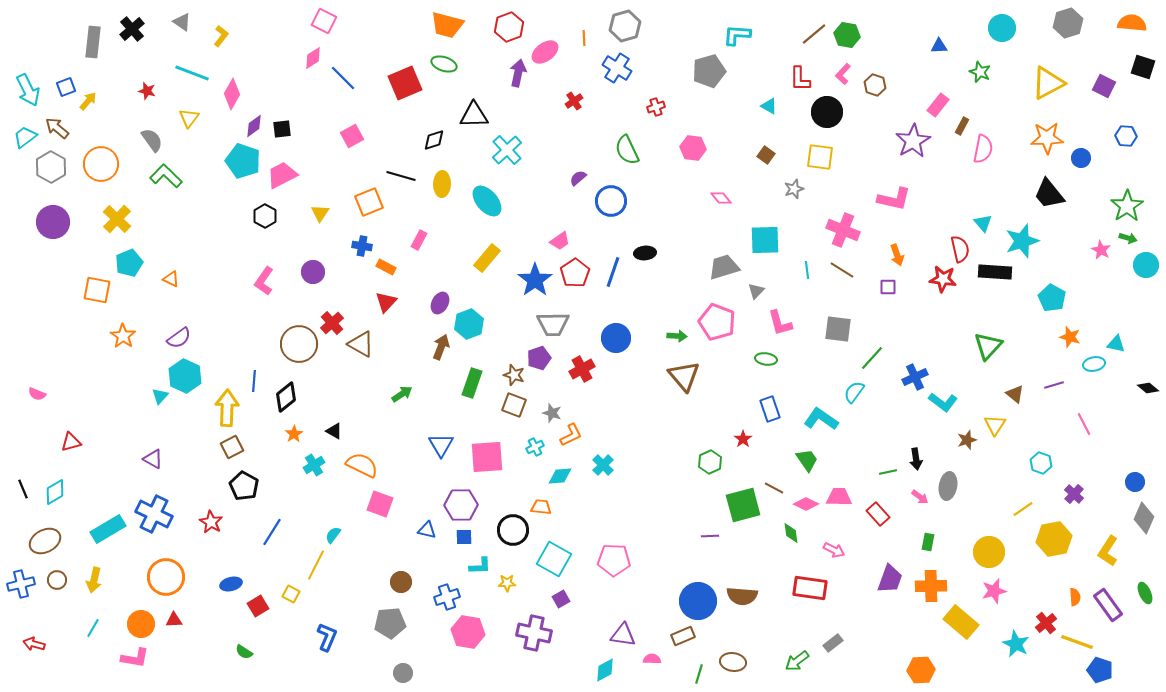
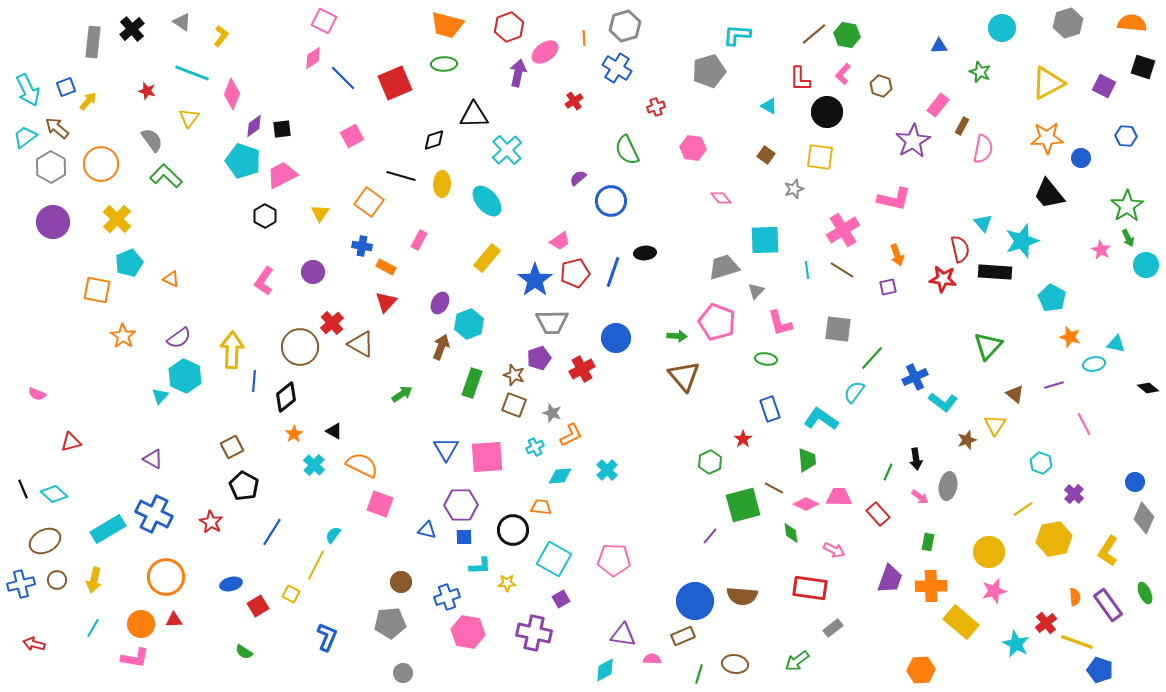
green ellipse at (444, 64): rotated 20 degrees counterclockwise
red square at (405, 83): moved 10 px left
brown hexagon at (875, 85): moved 6 px right, 1 px down
pink diamond at (232, 94): rotated 8 degrees counterclockwise
orange square at (369, 202): rotated 32 degrees counterclockwise
pink cross at (843, 230): rotated 36 degrees clockwise
green arrow at (1128, 238): rotated 48 degrees clockwise
red pentagon at (575, 273): rotated 20 degrees clockwise
purple square at (888, 287): rotated 12 degrees counterclockwise
gray trapezoid at (553, 324): moved 1 px left, 2 px up
brown circle at (299, 344): moved 1 px right, 3 px down
yellow arrow at (227, 408): moved 5 px right, 58 px up
blue triangle at (441, 445): moved 5 px right, 4 px down
green trapezoid at (807, 460): rotated 30 degrees clockwise
cyan cross at (314, 465): rotated 15 degrees counterclockwise
cyan cross at (603, 465): moved 4 px right, 5 px down
green line at (888, 472): rotated 54 degrees counterclockwise
cyan diamond at (55, 492): moved 1 px left, 2 px down; rotated 72 degrees clockwise
purple line at (710, 536): rotated 48 degrees counterclockwise
blue circle at (698, 601): moved 3 px left
gray rectangle at (833, 643): moved 15 px up
brown ellipse at (733, 662): moved 2 px right, 2 px down
